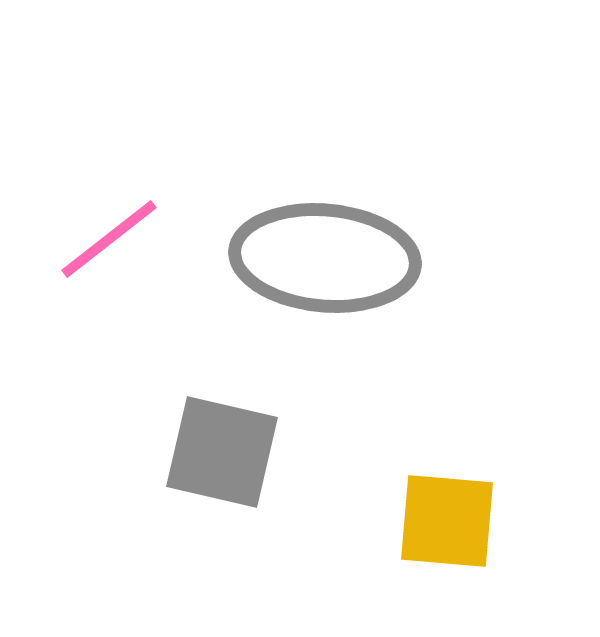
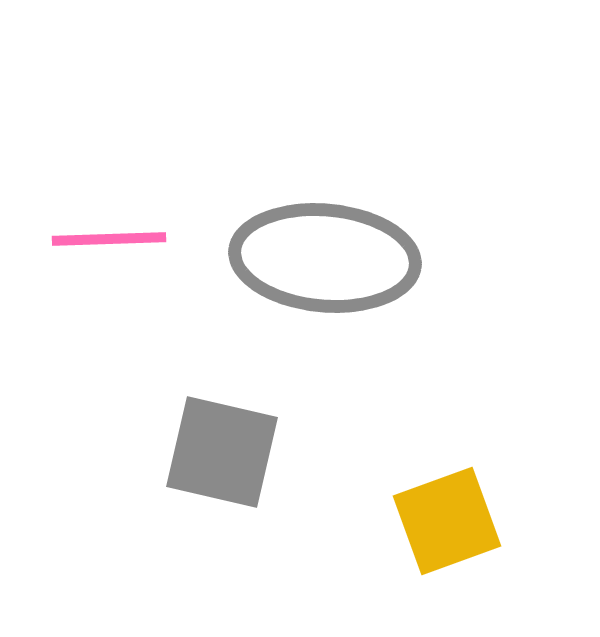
pink line: rotated 36 degrees clockwise
yellow square: rotated 25 degrees counterclockwise
